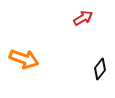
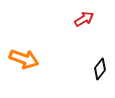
red arrow: moved 1 px right, 1 px down
